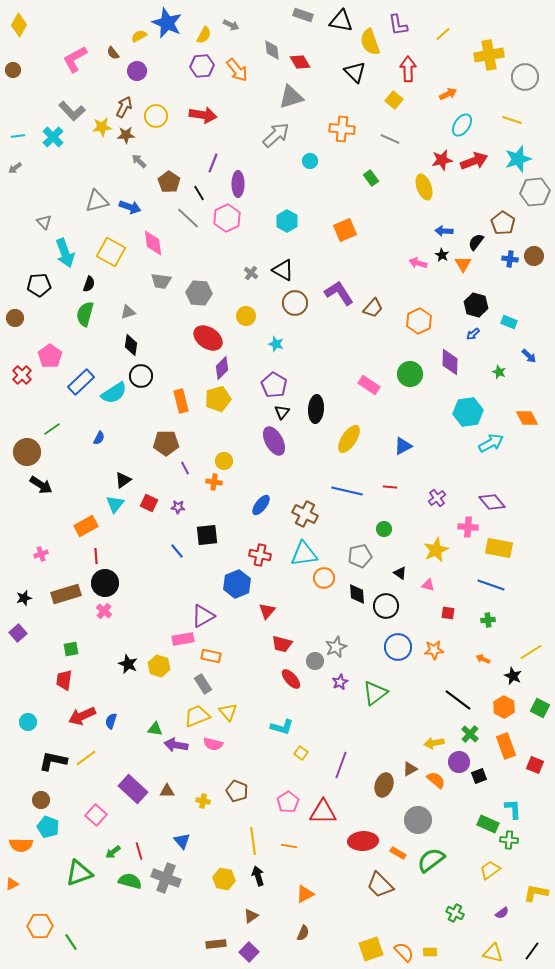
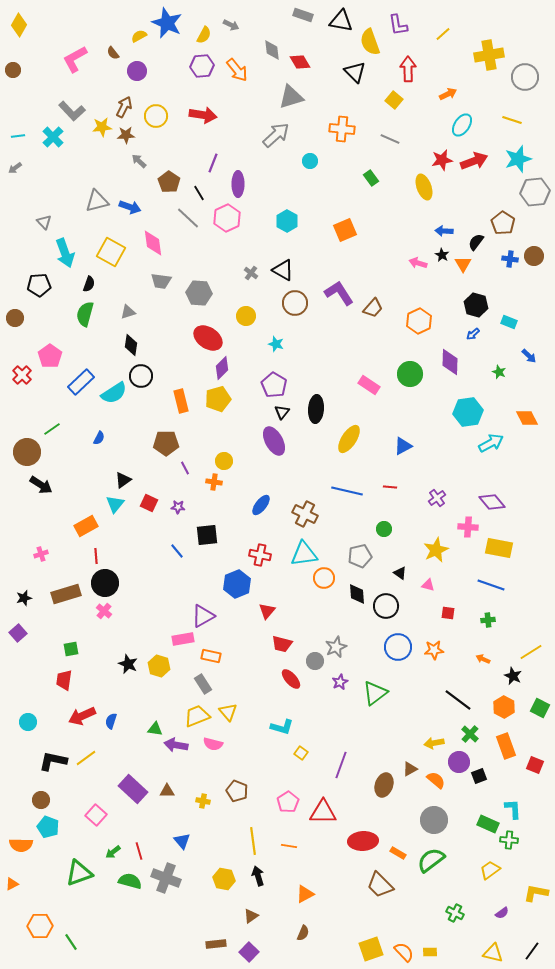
gray circle at (418, 820): moved 16 px right
